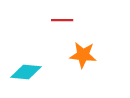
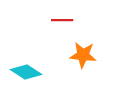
cyan diamond: rotated 28 degrees clockwise
